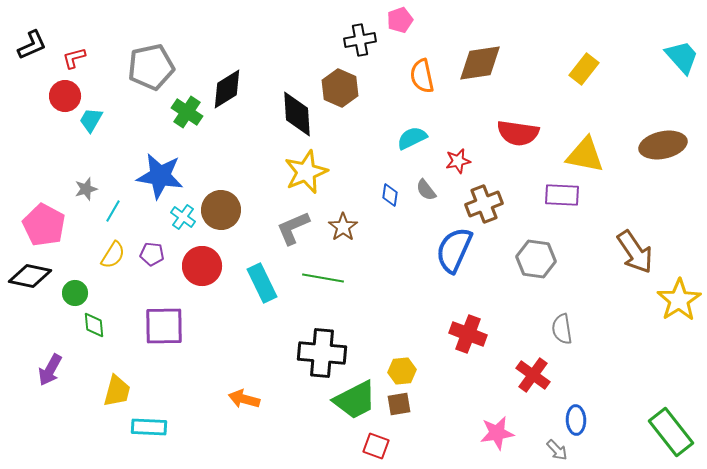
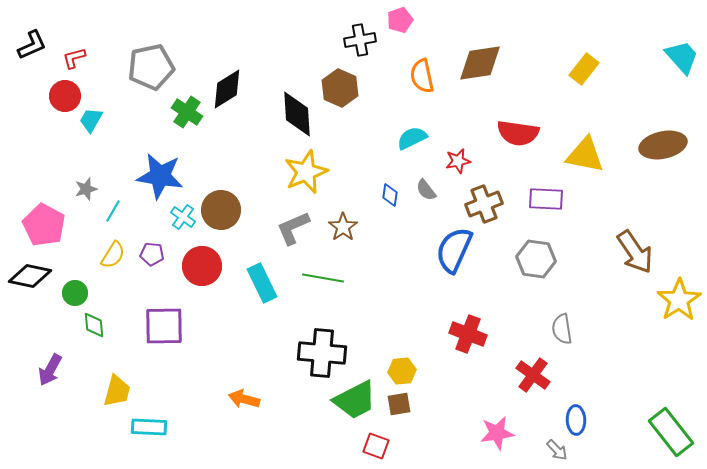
purple rectangle at (562, 195): moved 16 px left, 4 px down
